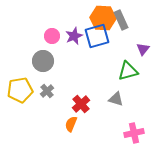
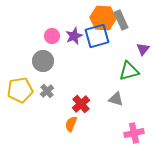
green triangle: moved 1 px right
